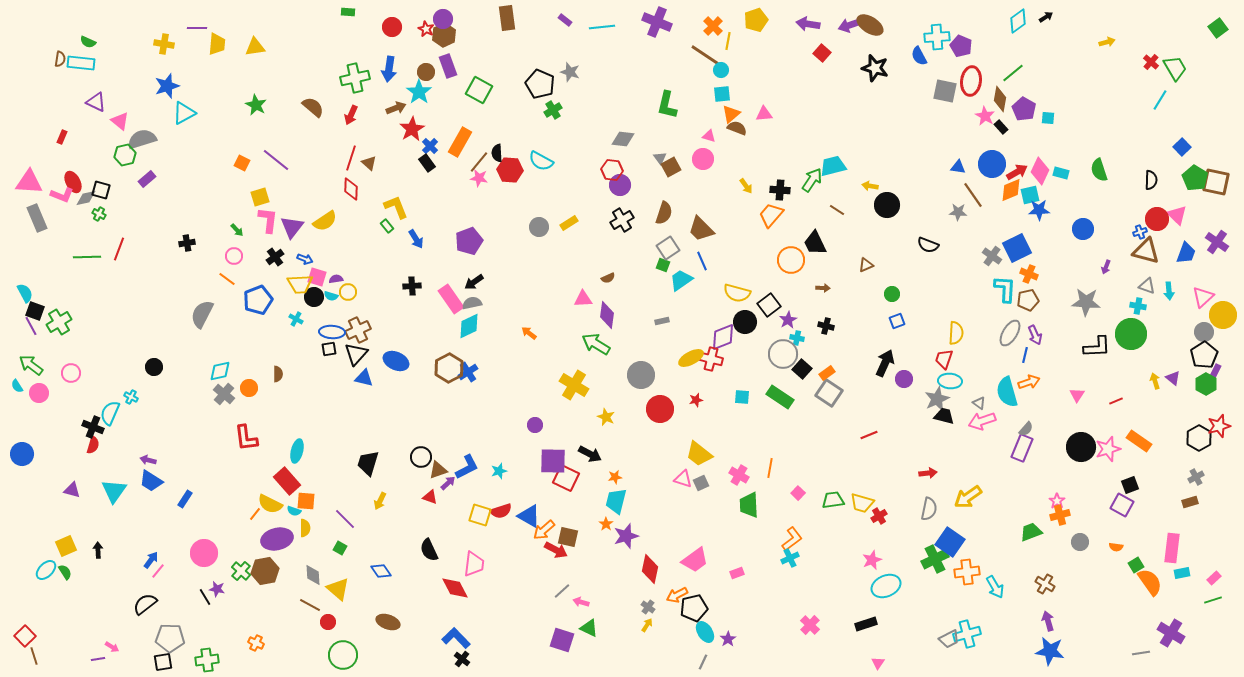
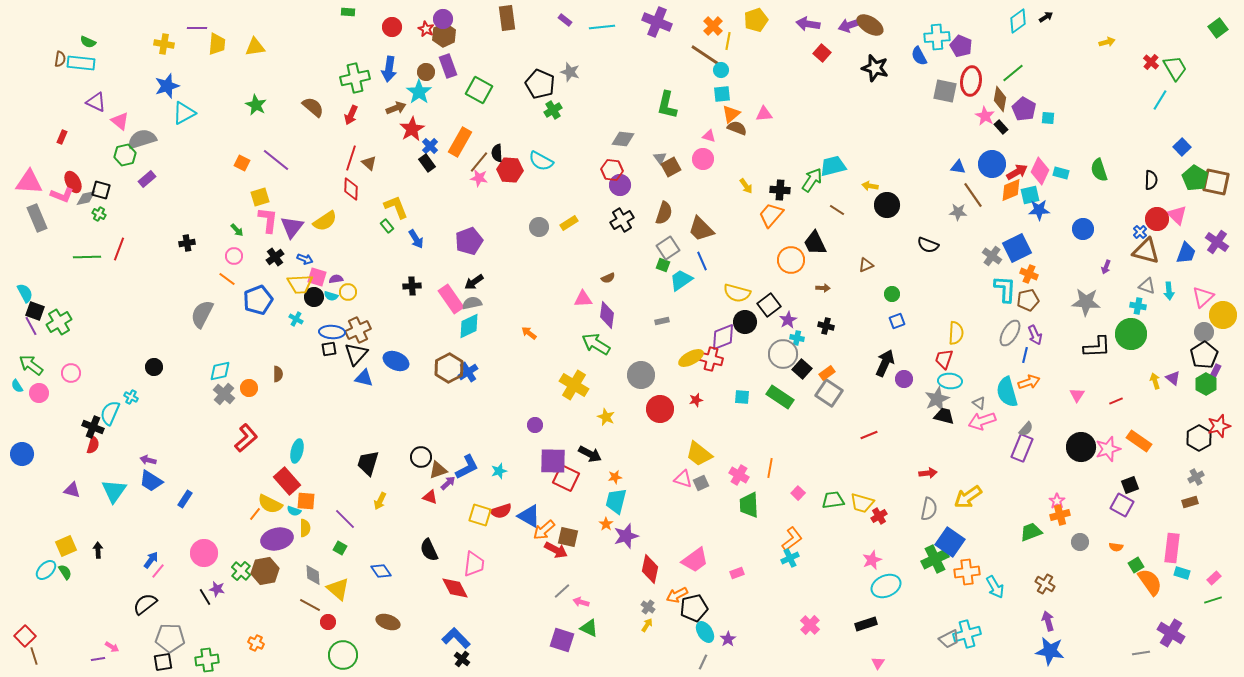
blue cross at (1140, 232): rotated 24 degrees counterclockwise
red L-shape at (246, 438): rotated 124 degrees counterclockwise
cyan rectangle at (1182, 573): rotated 28 degrees clockwise
